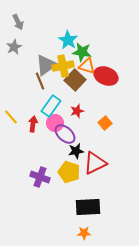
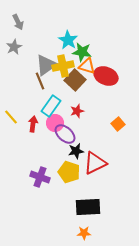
orange square: moved 13 px right, 1 px down
